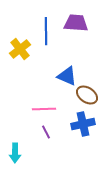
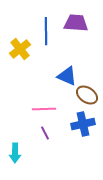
purple line: moved 1 px left, 1 px down
